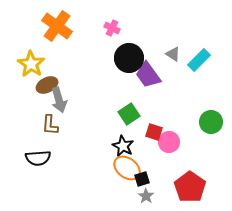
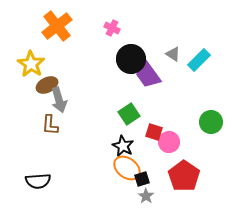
orange cross: rotated 16 degrees clockwise
black circle: moved 2 px right, 1 px down
black semicircle: moved 23 px down
red pentagon: moved 6 px left, 11 px up
